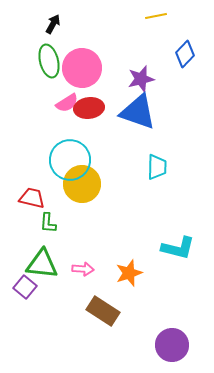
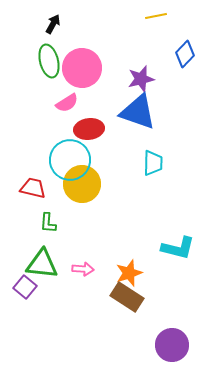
red ellipse: moved 21 px down
cyan trapezoid: moved 4 px left, 4 px up
red trapezoid: moved 1 px right, 10 px up
brown rectangle: moved 24 px right, 14 px up
